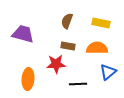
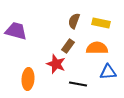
brown semicircle: moved 7 px right
purple trapezoid: moved 7 px left, 3 px up
brown rectangle: rotated 64 degrees counterclockwise
red star: rotated 24 degrees clockwise
blue triangle: rotated 36 degrees clockwise
black line: rotated 12 degrees clockwise
